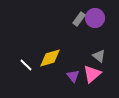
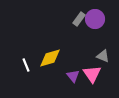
purple circle: moved 1 px down
gray triangle: moved 4 px right; rotated 16 degrees counterclockwise
white line: rotated 24 degrees clockwise
pink triangle: rotated 24 degrees counterclockwise
